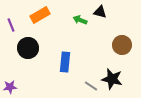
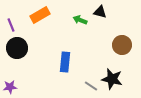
black circle: moved 11 px left
